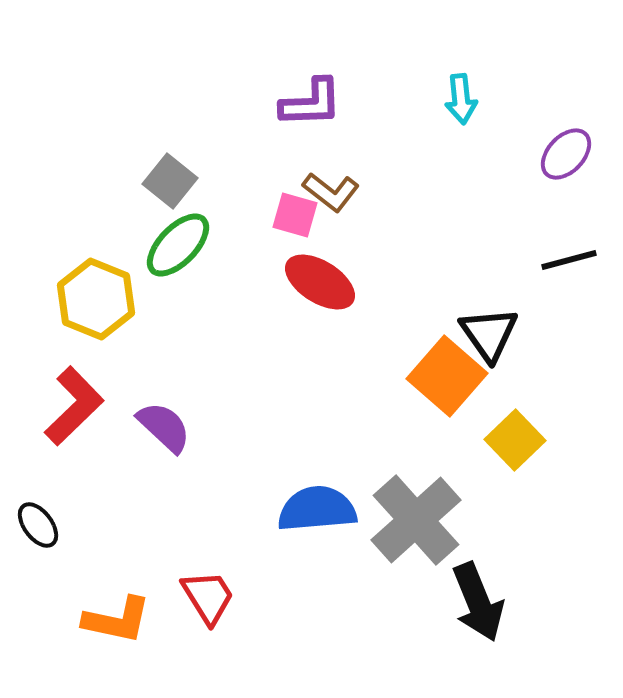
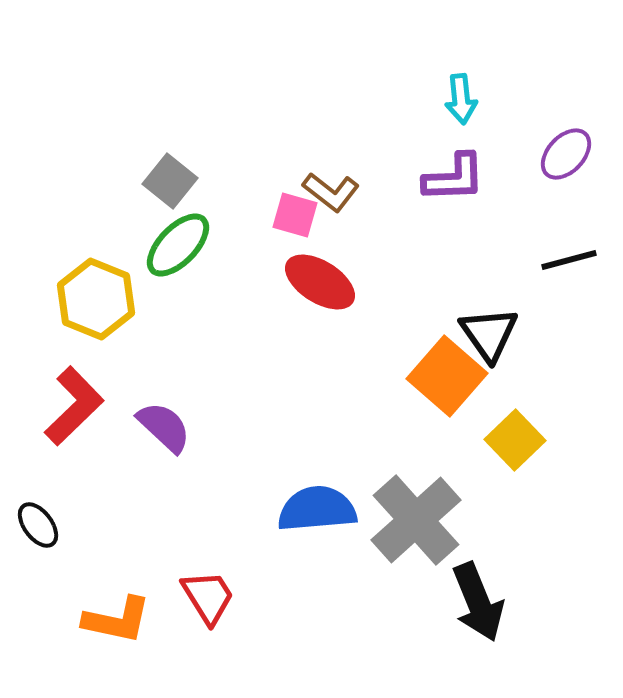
purple L-shape: moved 143 px right, 75 px down
